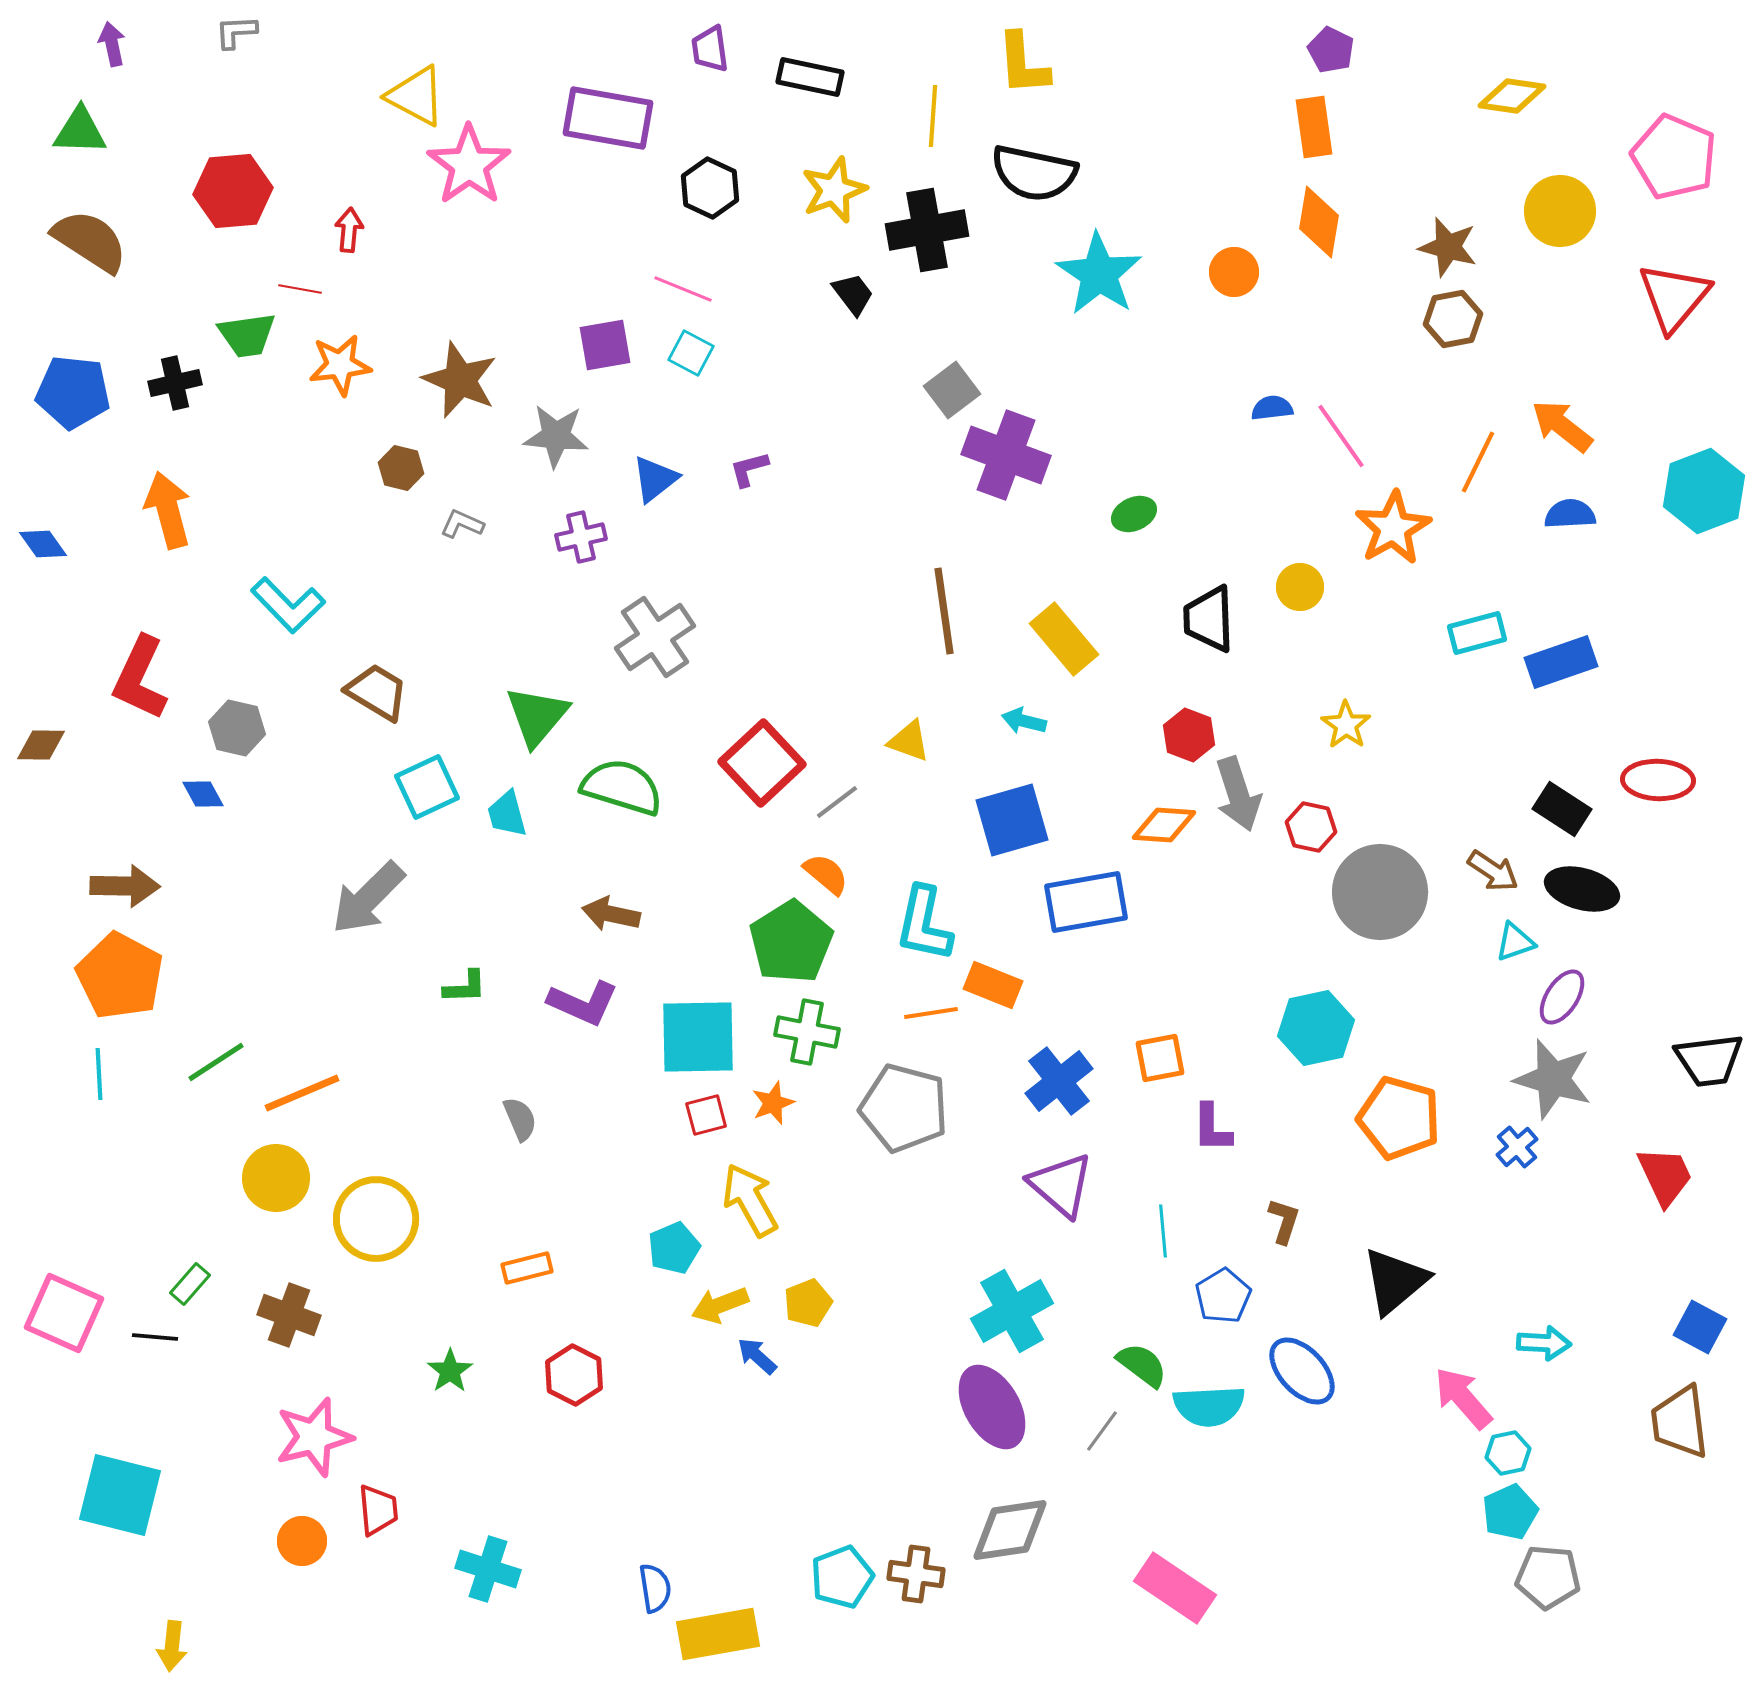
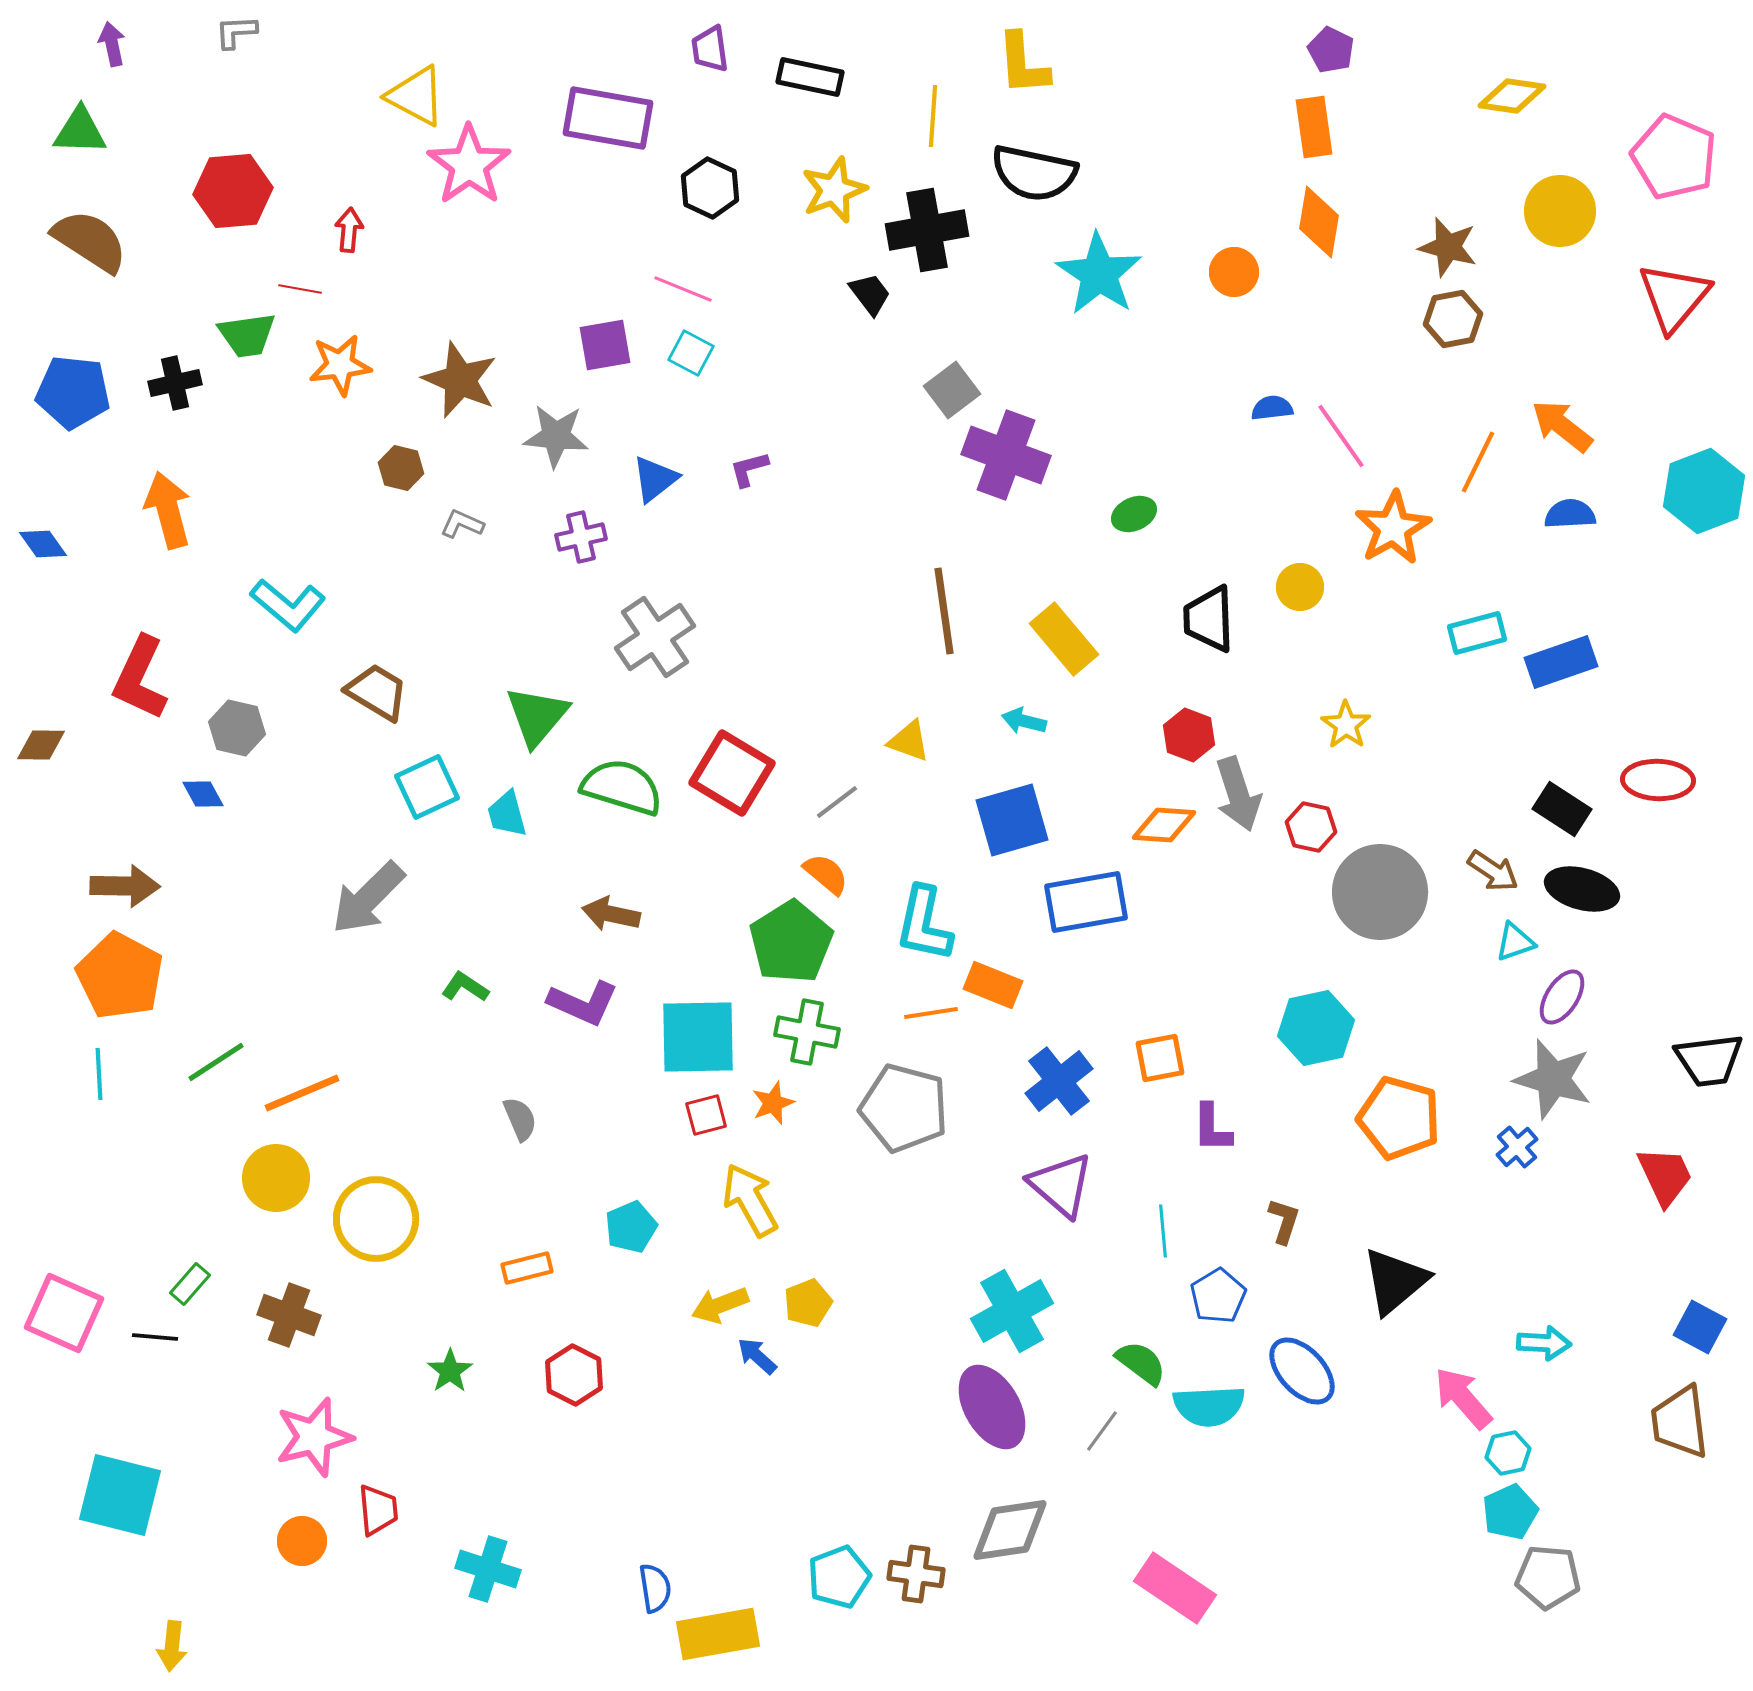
black trapezoid at (853, 294): moved 17 px right
cyan L-shape at (288, 605): rotated 6 degrees counterclockwise
red square at (762, 763): moved 30 px left, 10 px down; rotated 16 degrees counterclockwise
green L-shape at (465, 987): rotated 144 degrees counterclockwise
cyan pentagon at (674, 1248): moved 43 px left, 21 px up
blue pentagon at (1223, 1296): moved 5 px left
green semicircle at (1142, 1365): moved 1 px left, 2 px up
cyan pentagon at (842, 1577): moved 3 px left
